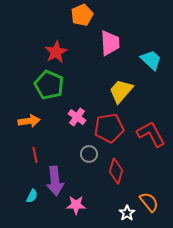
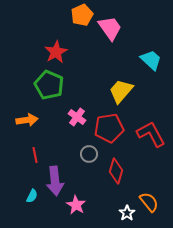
pink trapezoid: moved 15 px up; rotated 32 degrees counterclockwise
orange arrow: moved 2 px left, 1 px up
pink star: rotated 30 degrees clockwise
